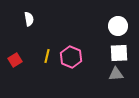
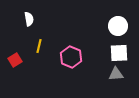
yellow line: moved 8 px left, 10 px up
